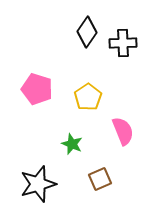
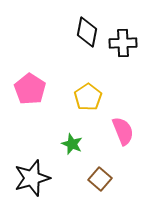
black diamond: rotated 24 degrees counterclockwise
pink pentagon: moved 7 px left; rotated 16 degrees clockwise
brown square: rotated 25 degrees counterclockwise
black star: moved 6 px left, 6 px up
